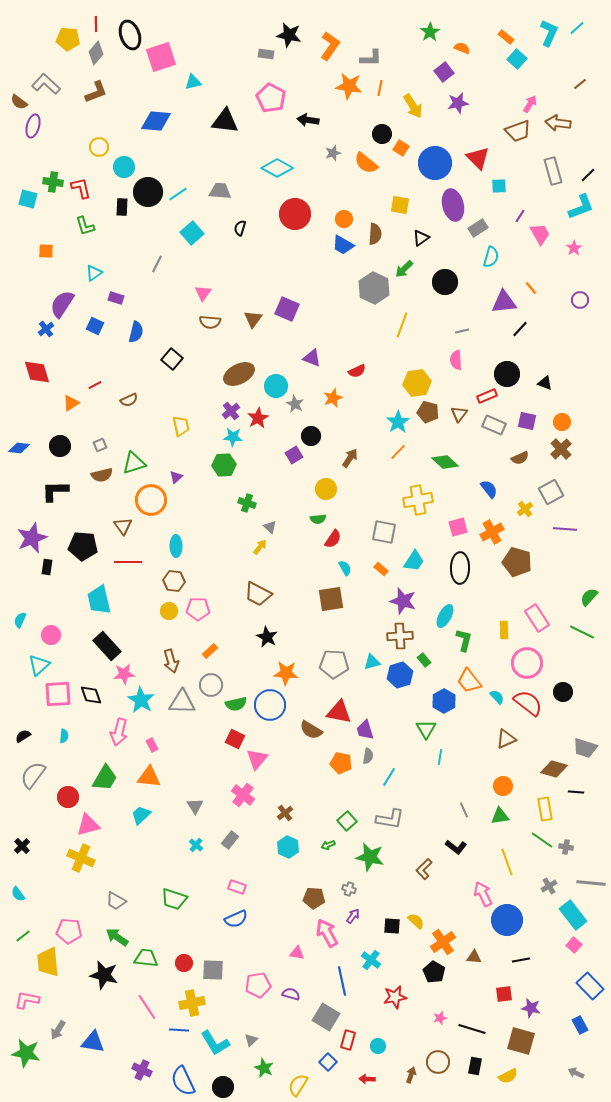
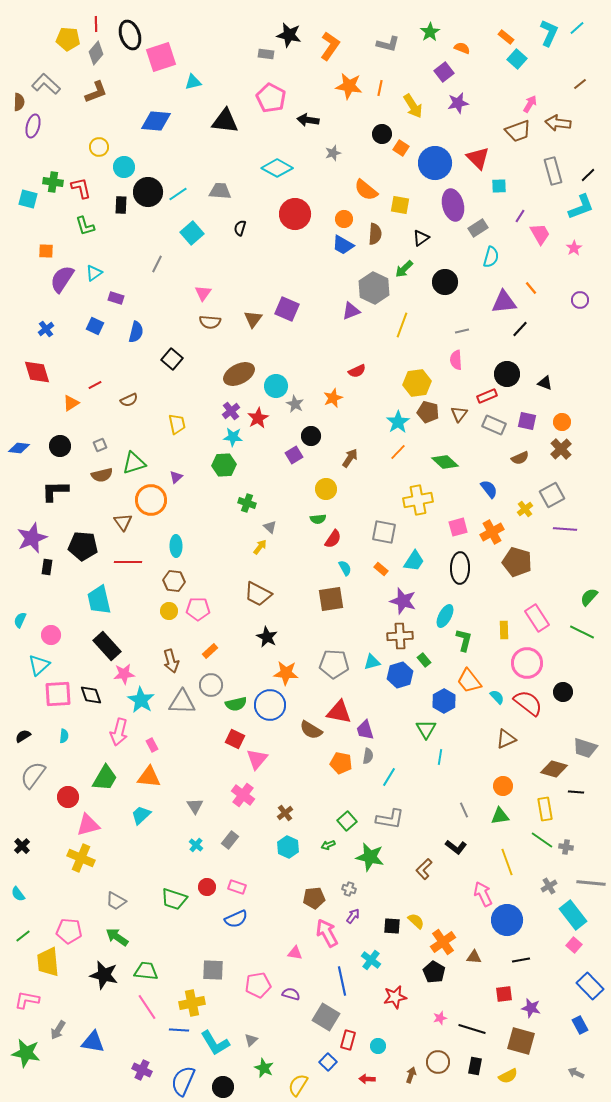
gray L-shape at (371, 58): moved 17 px right, 14 px up; rotated 15 degrees clockwise
brown semicircle at (19, 102): rotated 126 degrees counterclockwise
orange semicircle at (366, 163): moved 27 px down
black rectangle at (122, 207): moved 1 px left, 2 px up
purple semicircle at (62, 304): moved 25 px up
purple triangle at (312, 358): moved 39 px right, 47 px up; rotated 42 degrees counterclockwise
yellow trapezoid at (181, 426): moved 4 px left, 2 px up
gray square at (551, 492): moved 1 px right, 3 px down
brown triangle at (123, 526): moved 4 px up
brown pentagon at (314, 898): rotated 10 degrees counterclockwise
pink triangle at (297, 953): moved 2 px left
green trapezoid at (146, 958): moved 13 px down
red circle at (184, 963): moved 23 px right, 76 px up
blue semicircle at (183, 1081): rotated 48 degrees clockwise
